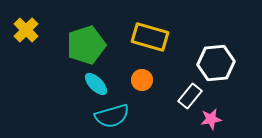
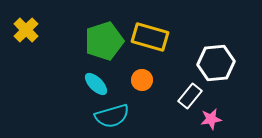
green pentagon: moved 18 px right, 4 px up
